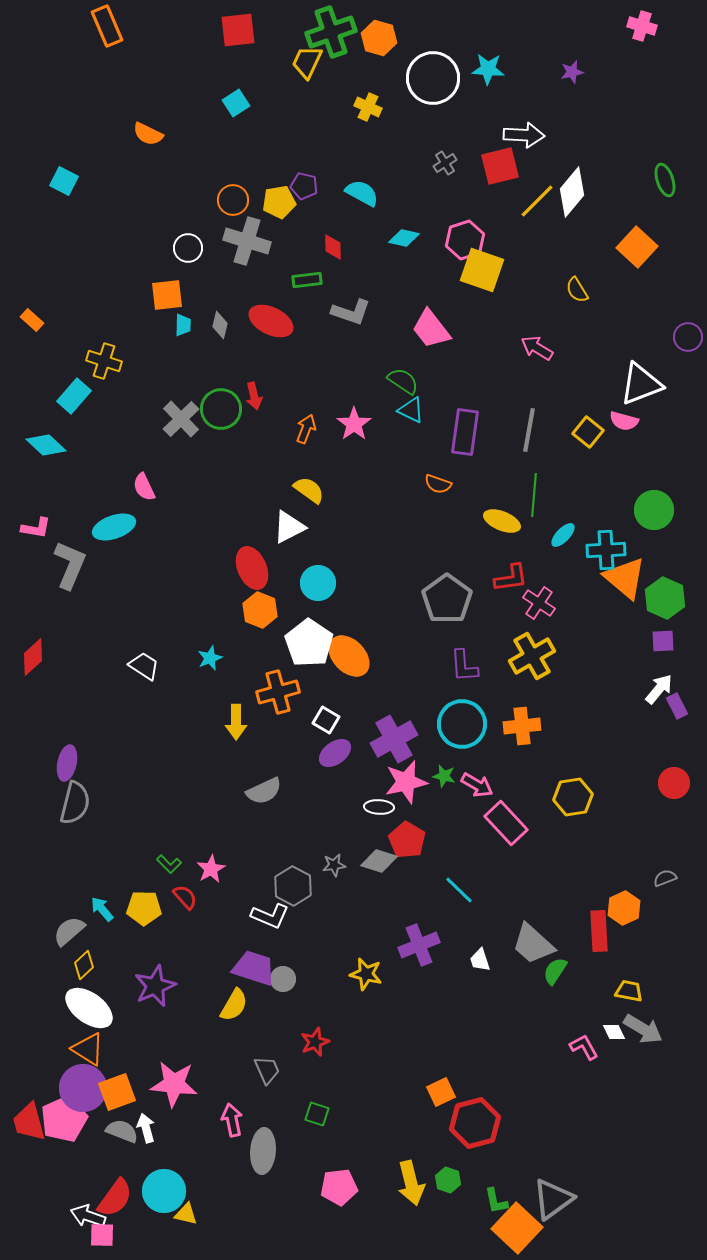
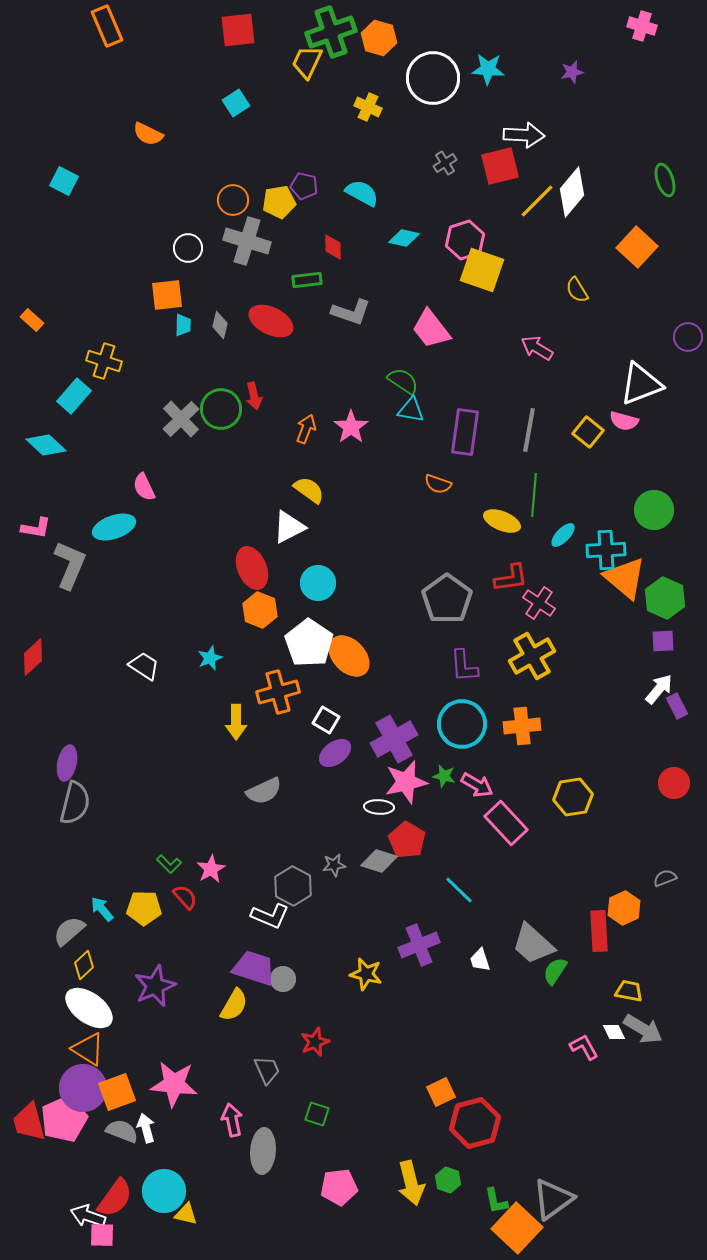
cyan triangle at (411, 410): rotated 16 degrees counterclockwise
pink star at (354, 424): moved 3 px left, 3 px down
